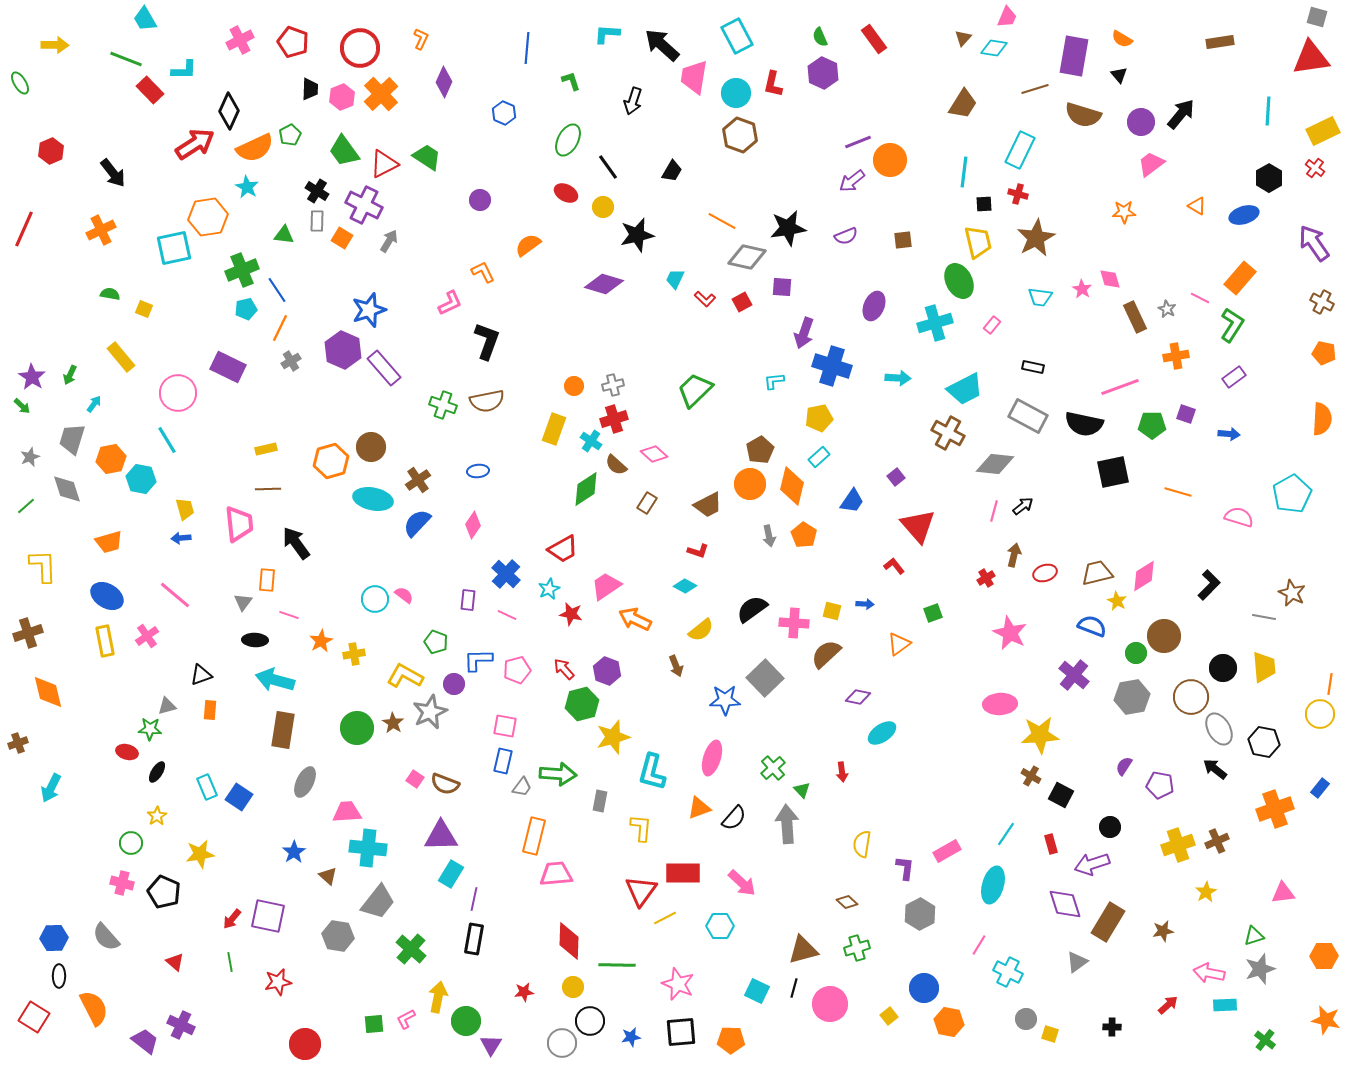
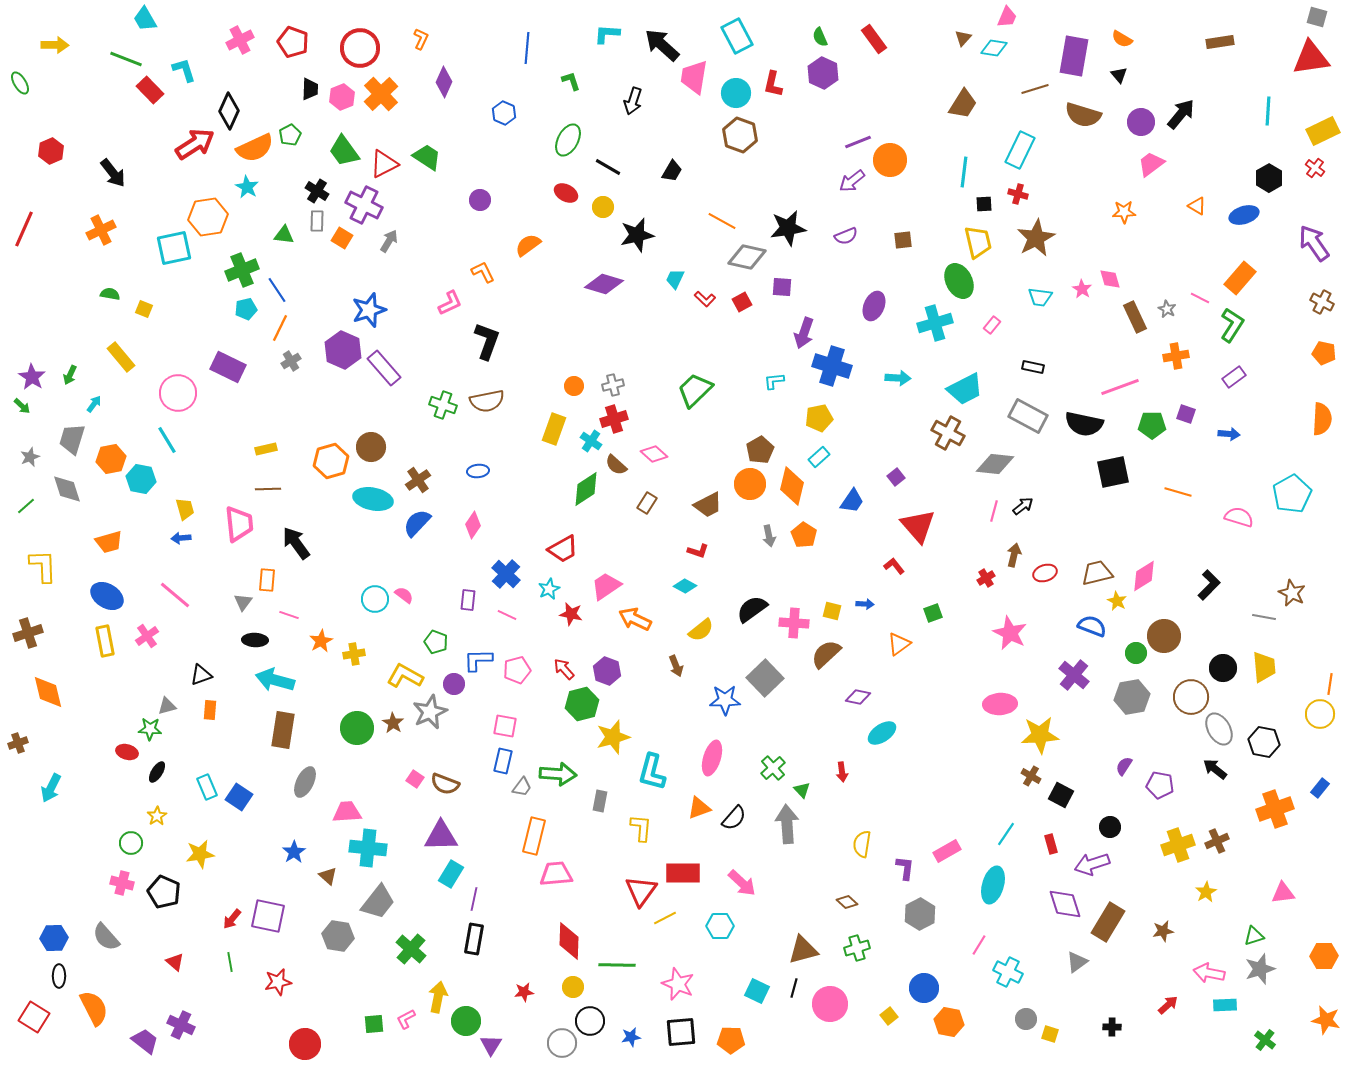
cyan L-shape at (184, 70): rotated 108 degrees counterclockwise
black line at (608, 167): rotated 24 degrees counterclockwise
